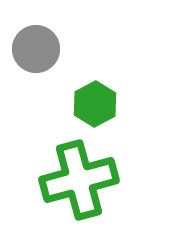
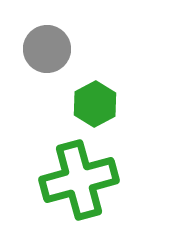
gray circle: moved 11 px right
